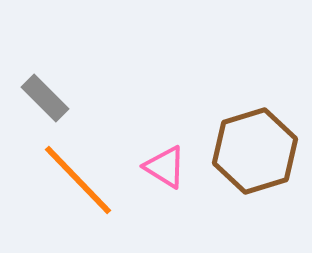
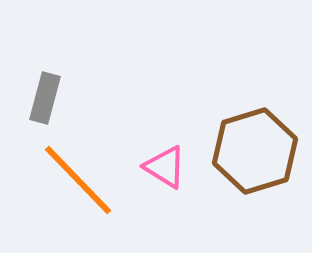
gray rectangle: rotated 60 degrees clockwise
